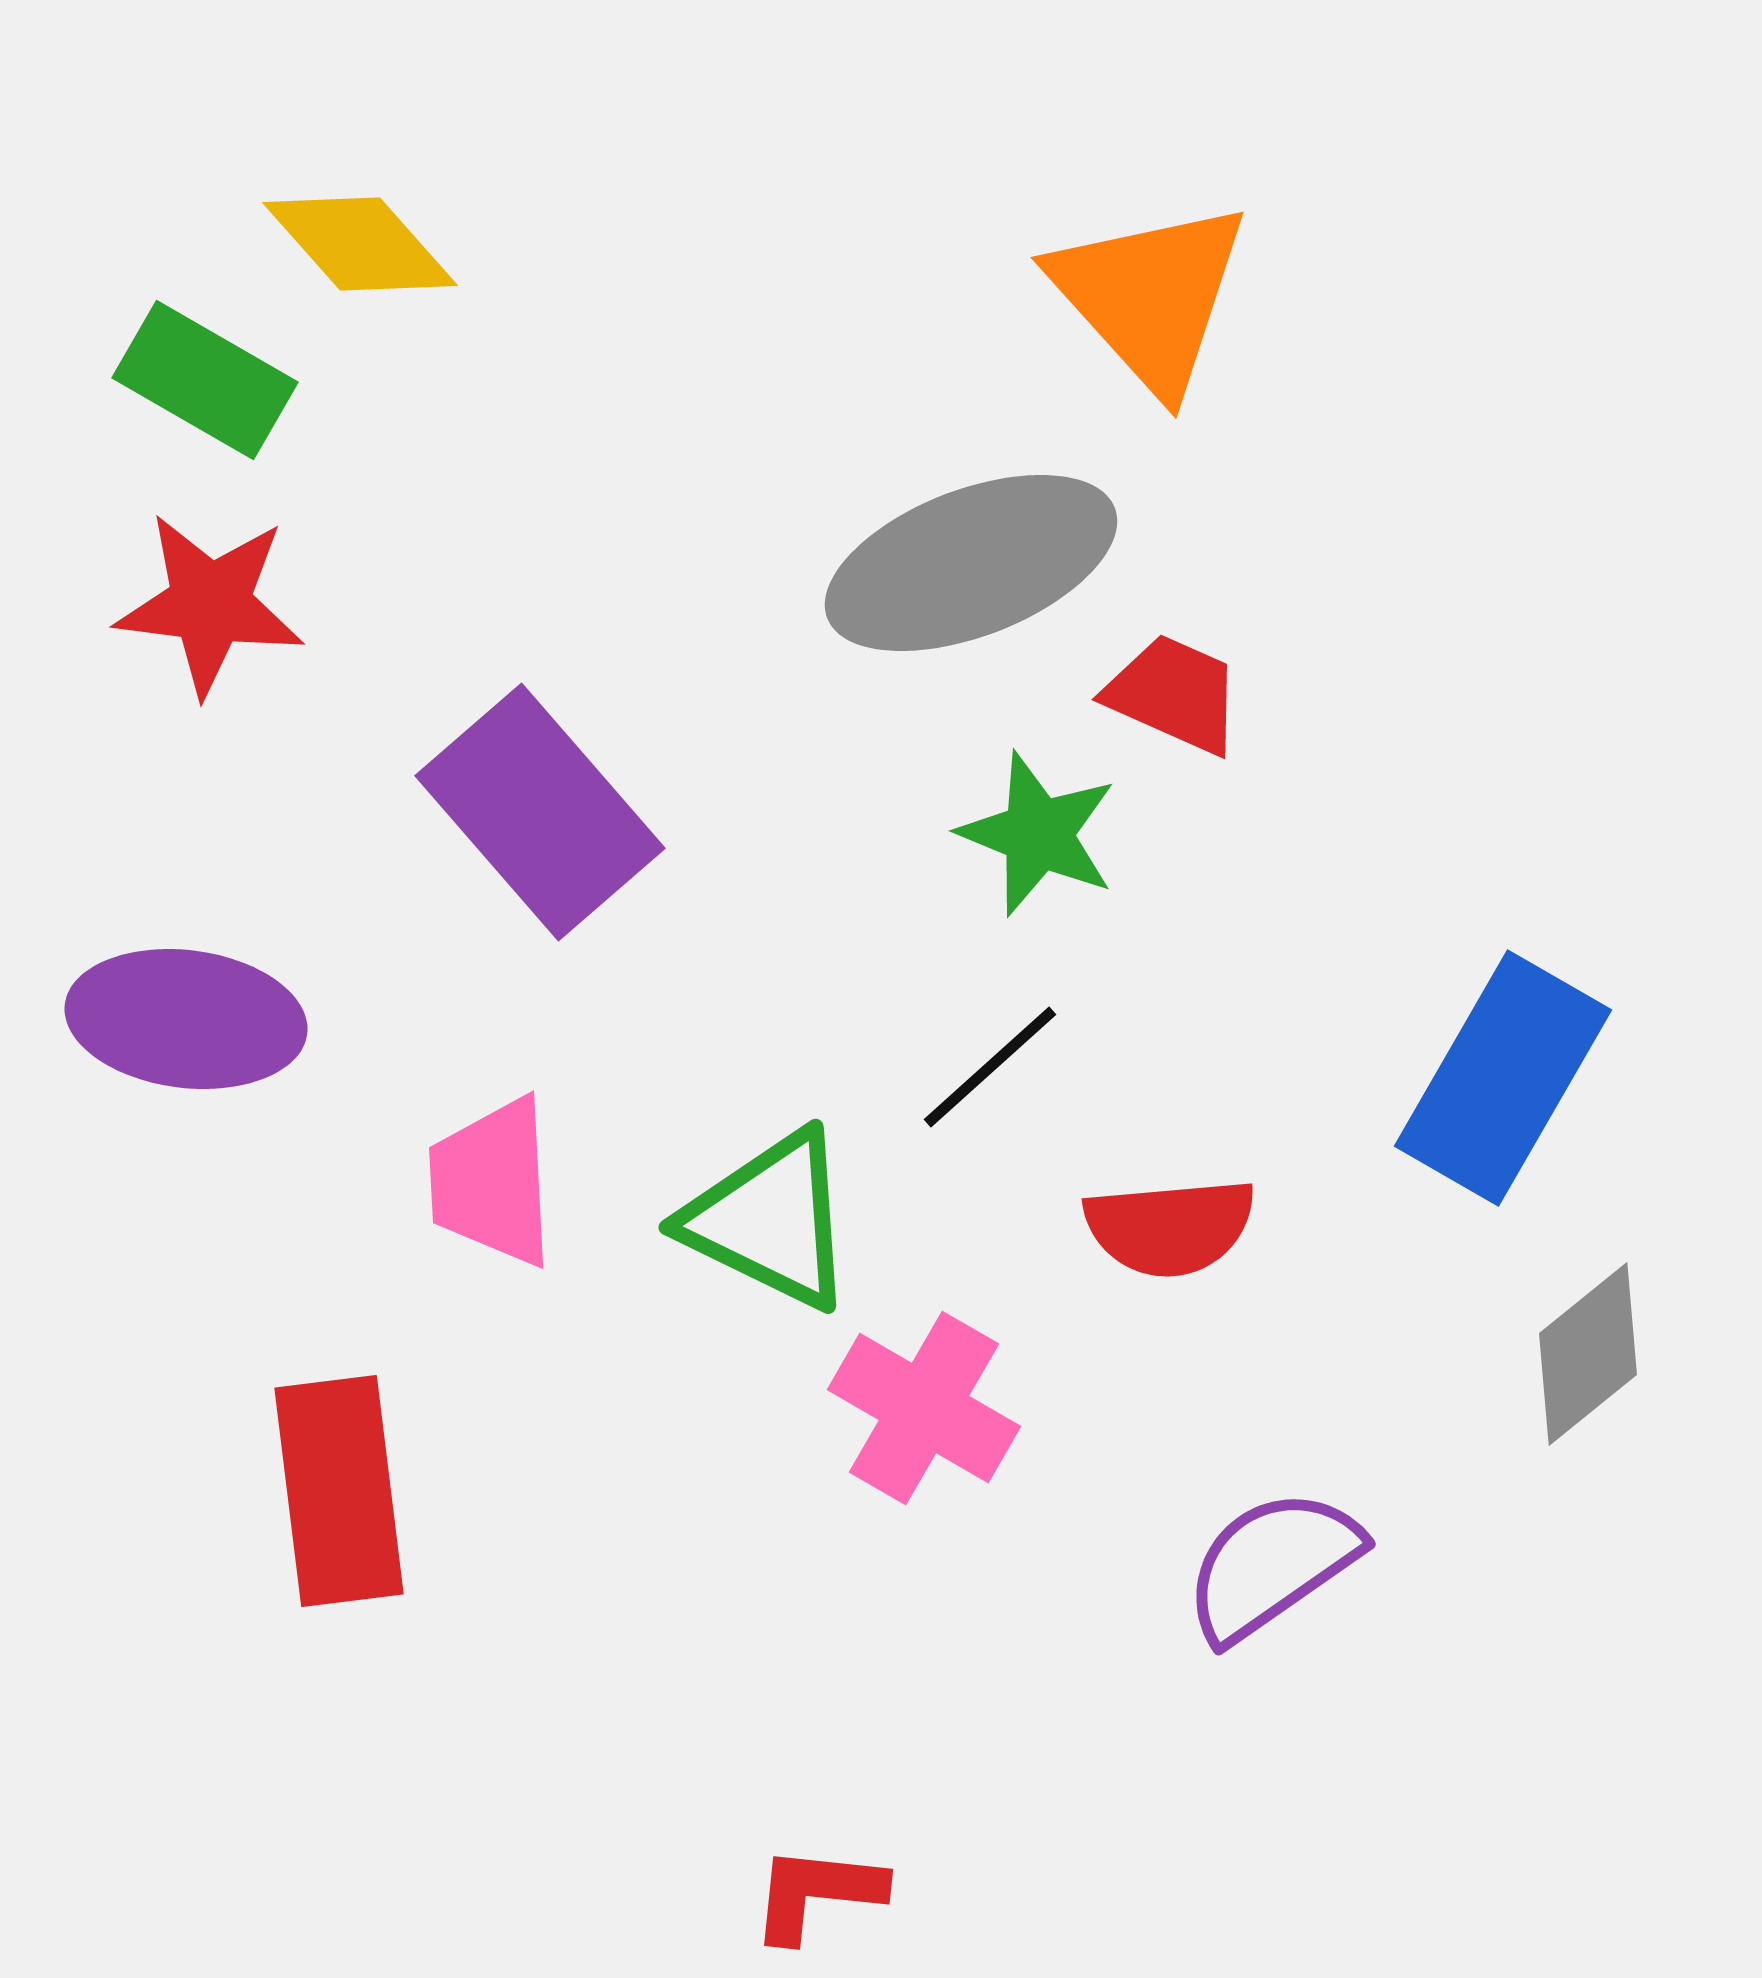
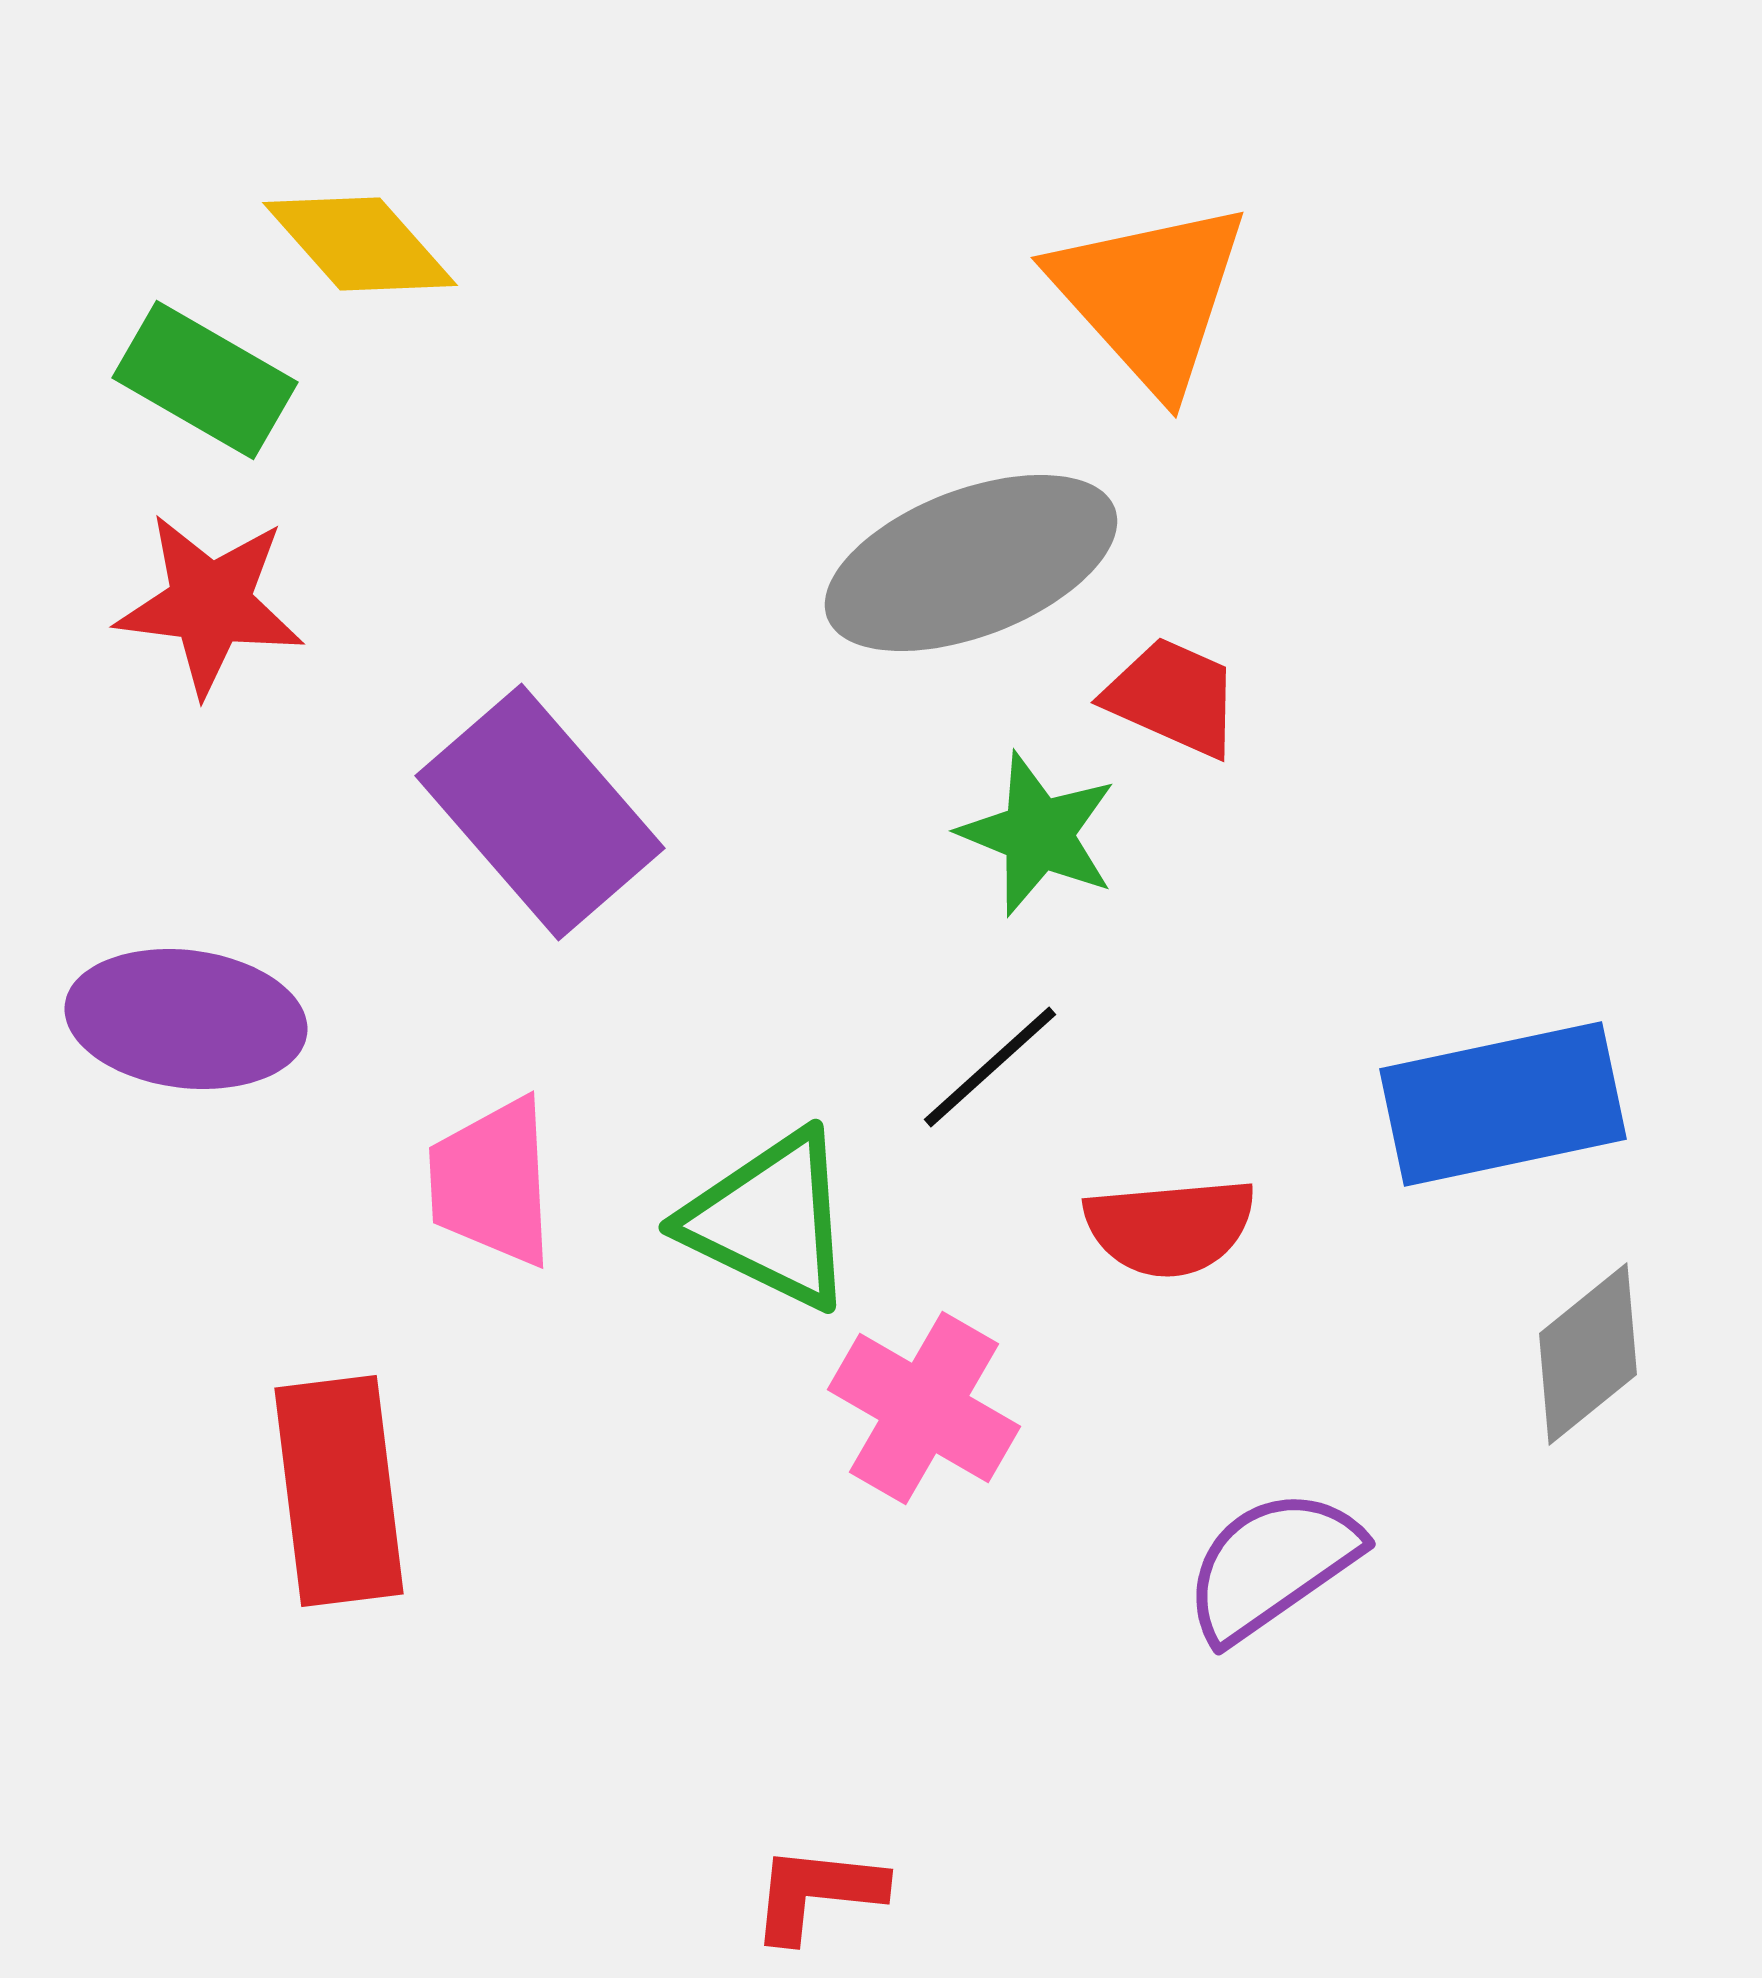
red trapezoid: moved 1 px left, 3 px down
blue rectangle: moved 26 px down; rotated 48 degrees clockwise
